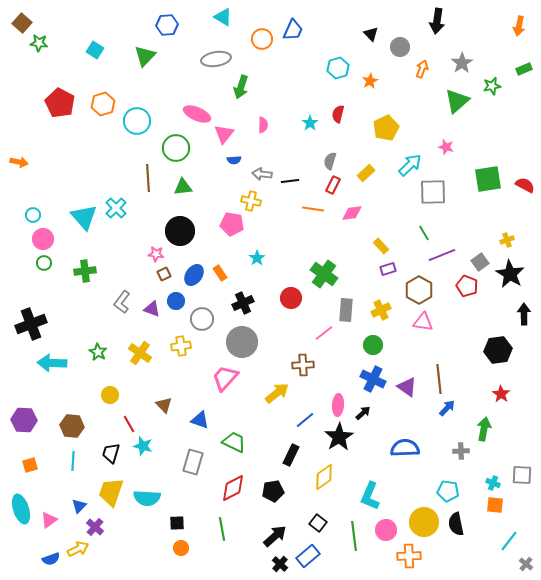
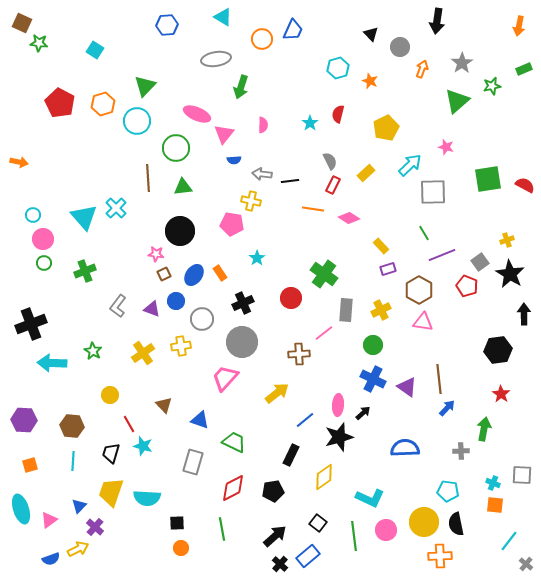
brown square at (22, 23): rotated 18 degrees counterclockwise
green triangle at (145, 56): moved 30 px down
orange star at (370, 81): rotated 21 degrees counterclockwise
gray semicircle at (330, 161): rotated 138 degrees clockwise
pink diamond at (352, 213): moved 3 px left, 5 px down; rotated 40 degrees clockwise
green cross at (85, 271): rotated 15 degrees counterclockwise
gray L-shape at (122, 302): moved 4 px left, 4 px down
green star at (98, 352): moved 5 px left, 1 px up
yellow cross at (140, 353): moved 3 px right; rotated 20 degrees clockwise
brown cross at (303, 365): moved 4 px left, 11 px up
black star at (339, 437): rotated 16 degrees clockwise
cyan L-shape at (370, 496): moved 2 px down; rotated 88 degrees counterclockwise
orange cross at (409, 556): moved 31 px right
